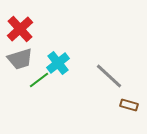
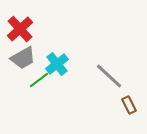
gray trapezoid: moved 3 px right, 1 px up; rotated 12 degrees counterclockwise
cyan cross: moved 1 px left, 1 px down
brown rectangle: rotated 48 degrees clockwise
